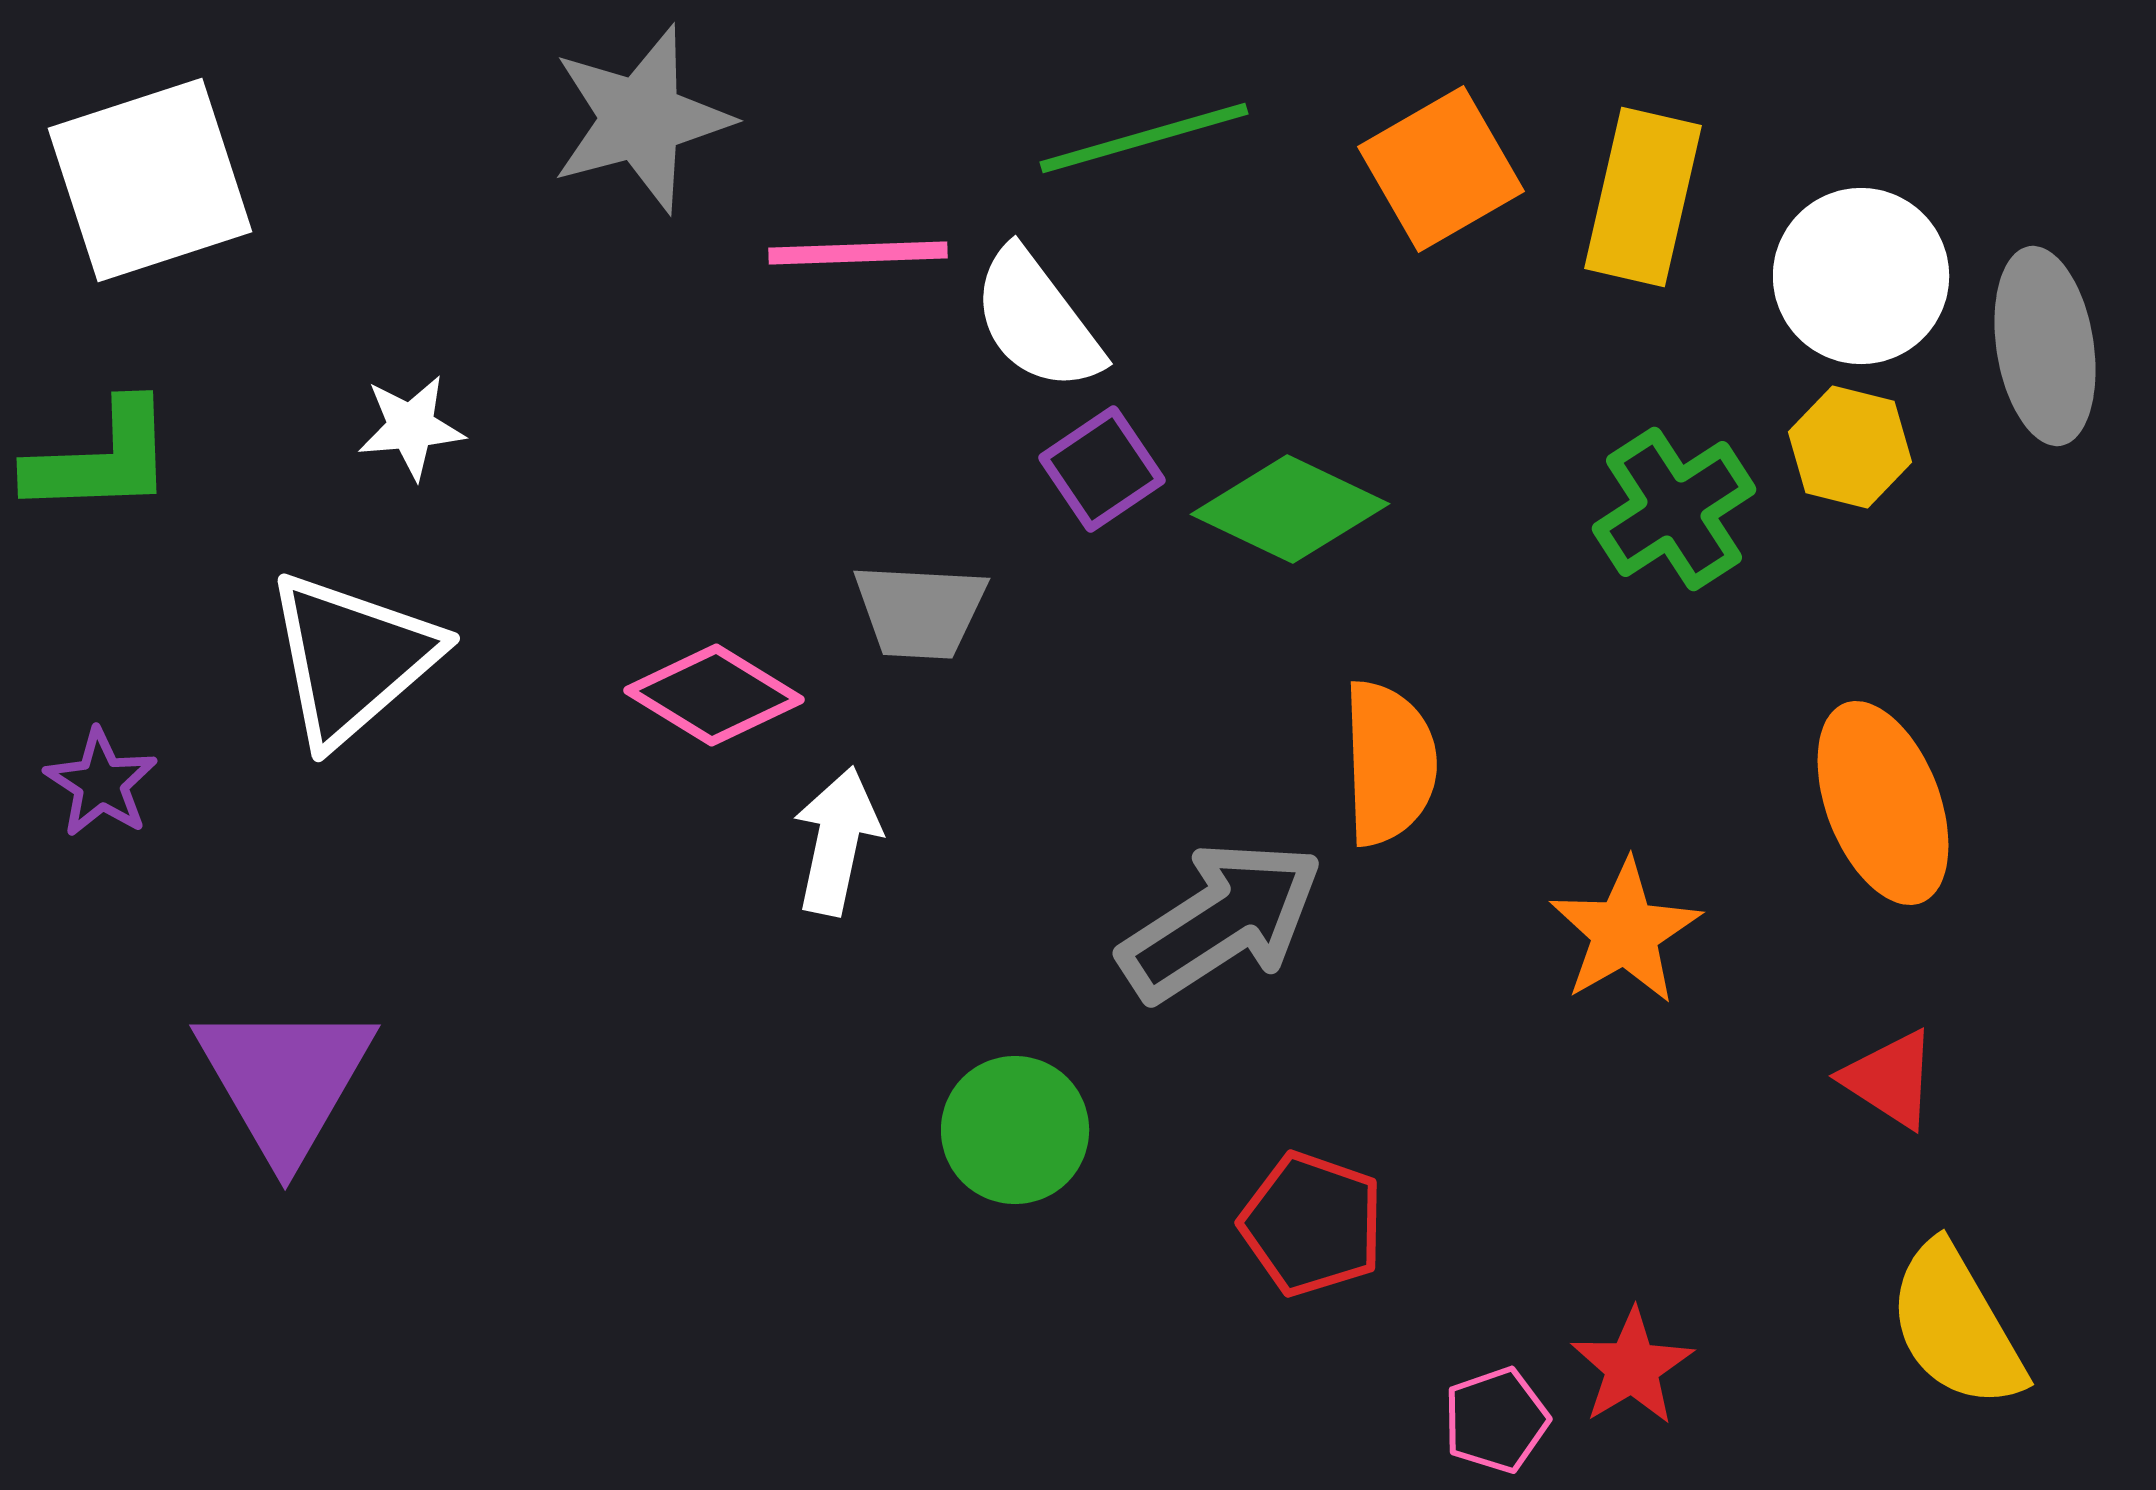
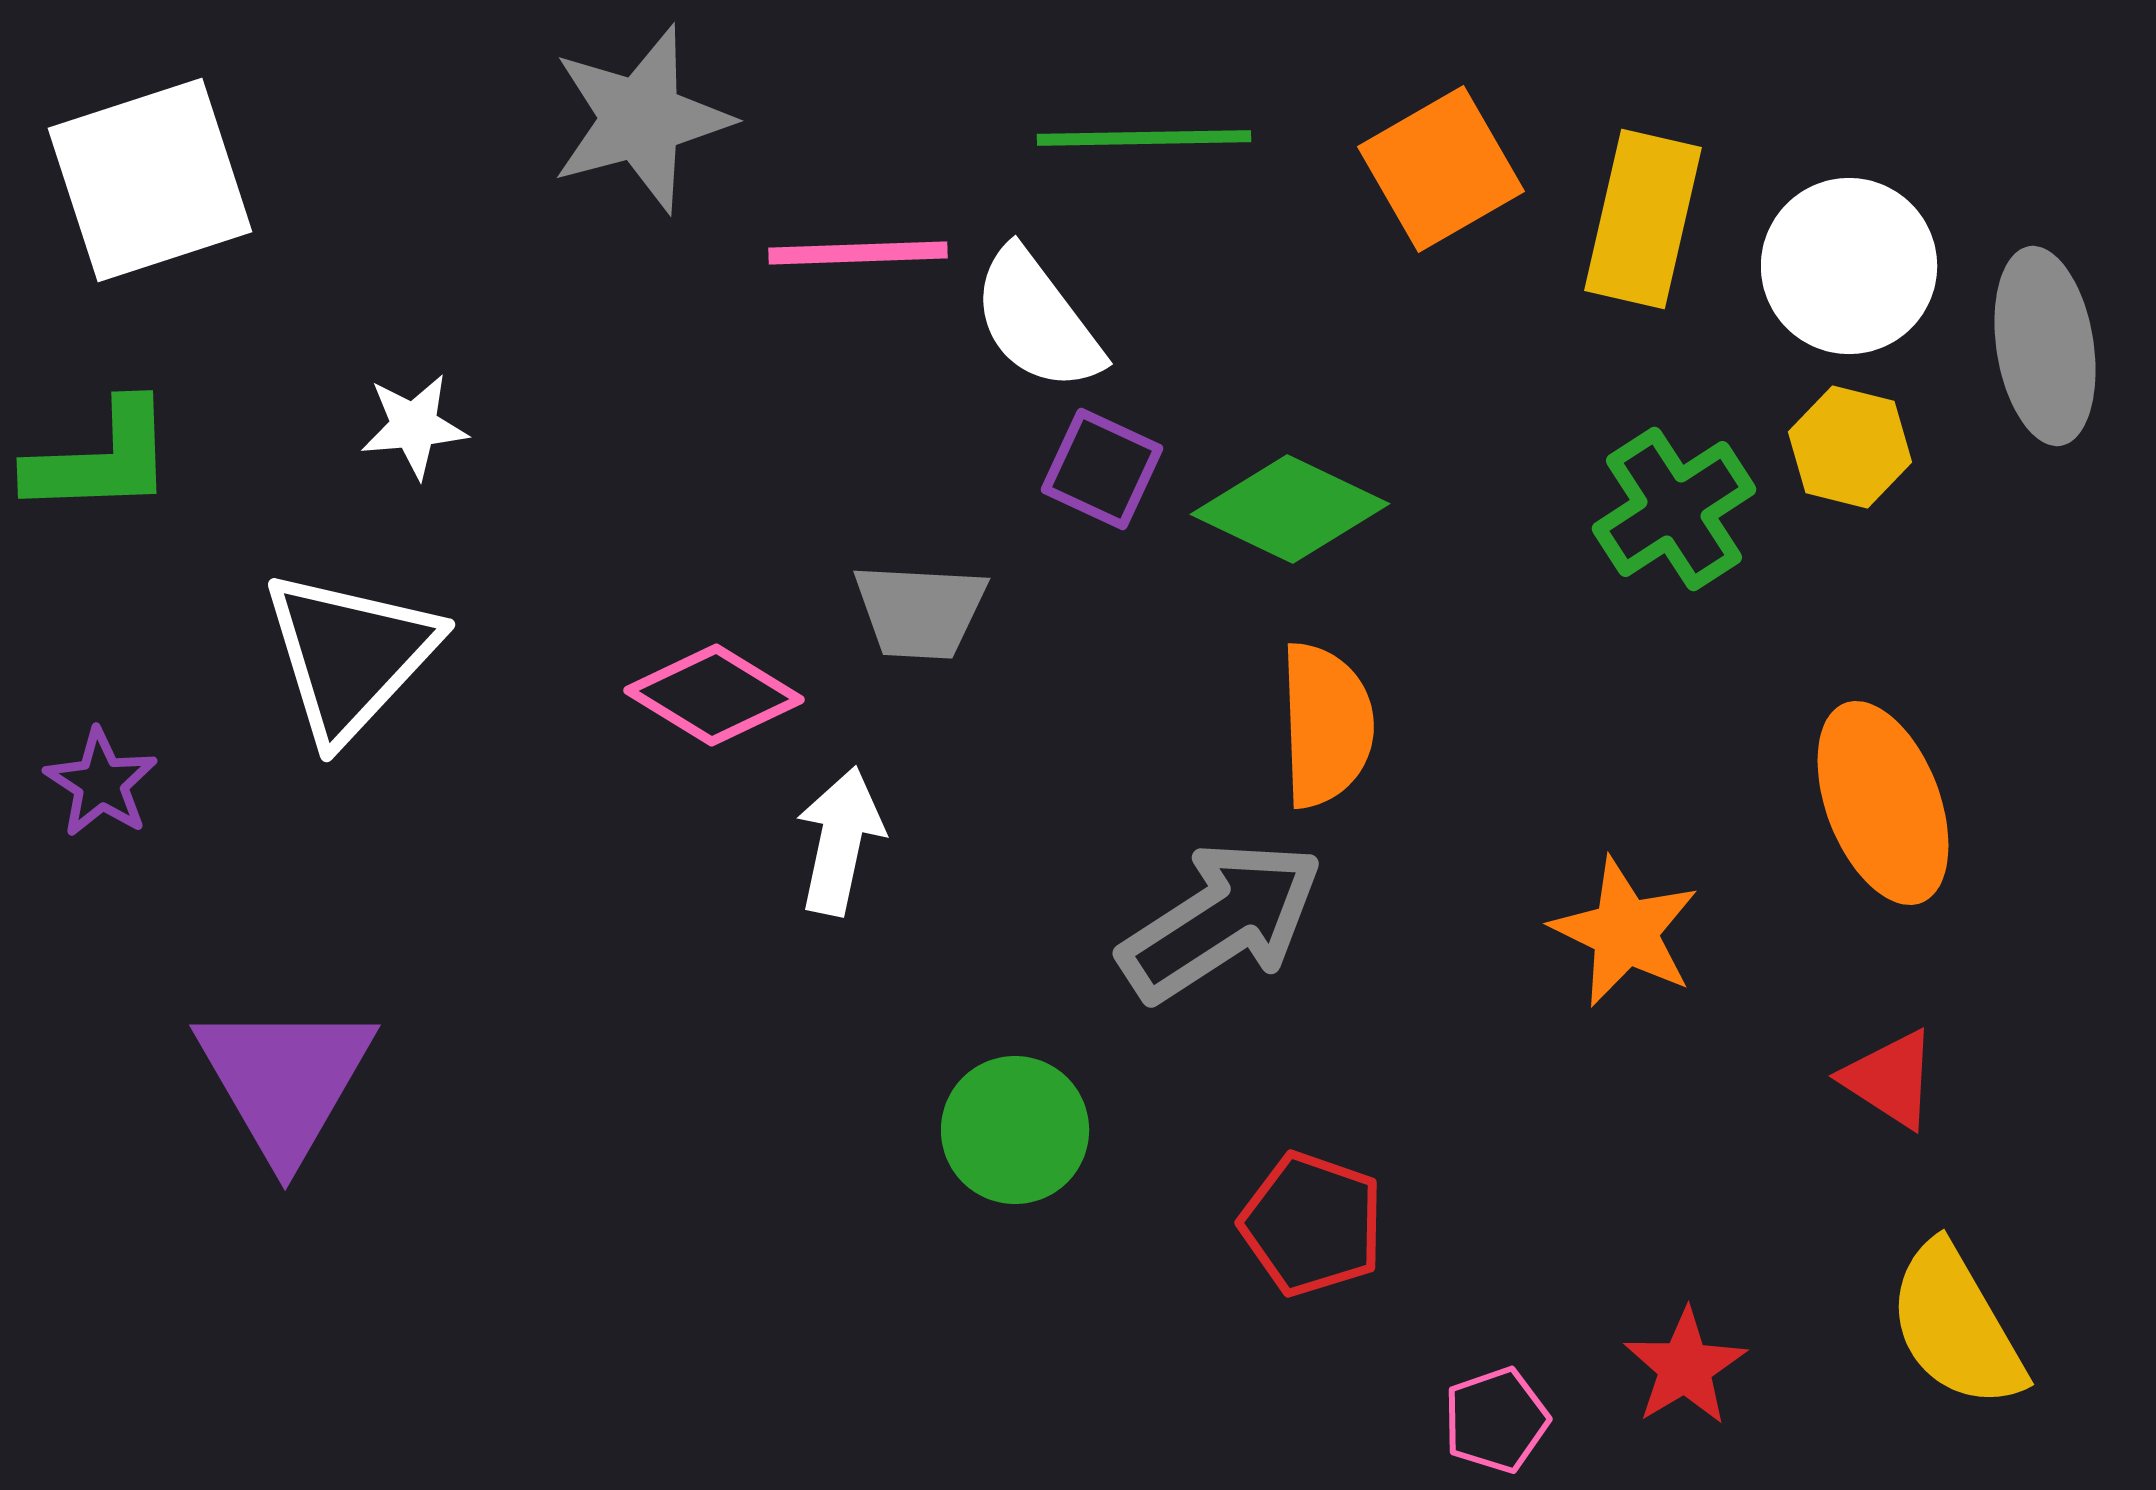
green line: rotated 15 degrees clockwise
yellow rectangle: moved 22 px down
white circle: moved 12 px left, 10 px up
white star: moved 3 px right, 1 px up
purple square: rotated 31 degrees counterclockwise
white triangle: moved 2 px left, 3 px up; rotated 6 degrees counterclockwise
orange semicircle: moved 63 px left, 38 px up
white arrow: moved 3 px right
orange star: rotated 16 degrees counterclockwise
red star: moved 53 px right
